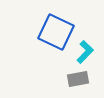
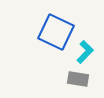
gray rectangle: rotated 20 degrees clockwise
